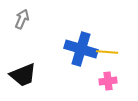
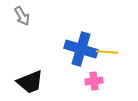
gray arrow: moved 3 px up; rotated 126 degrees clockwise
black trapezoid: moved 7 px right, 7 px down
pink cross: moved 14 px left
